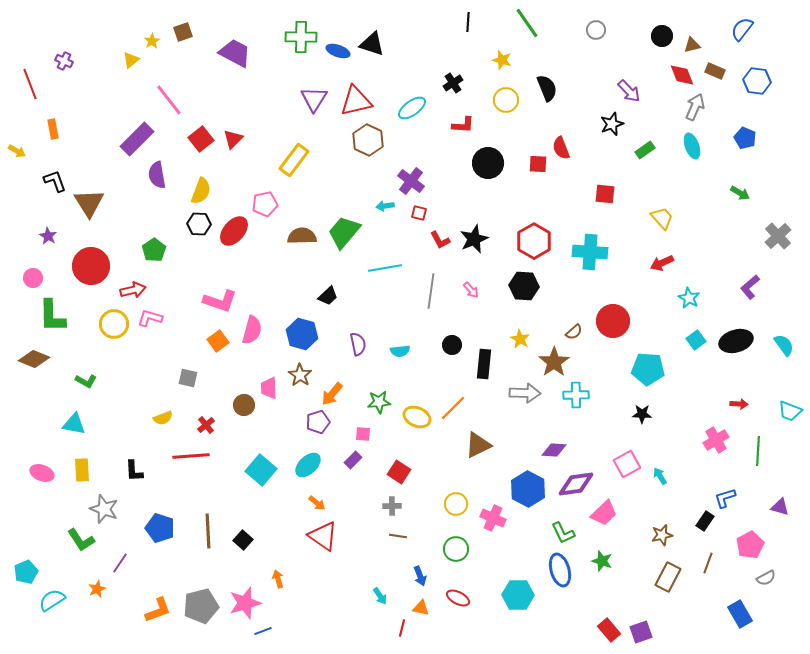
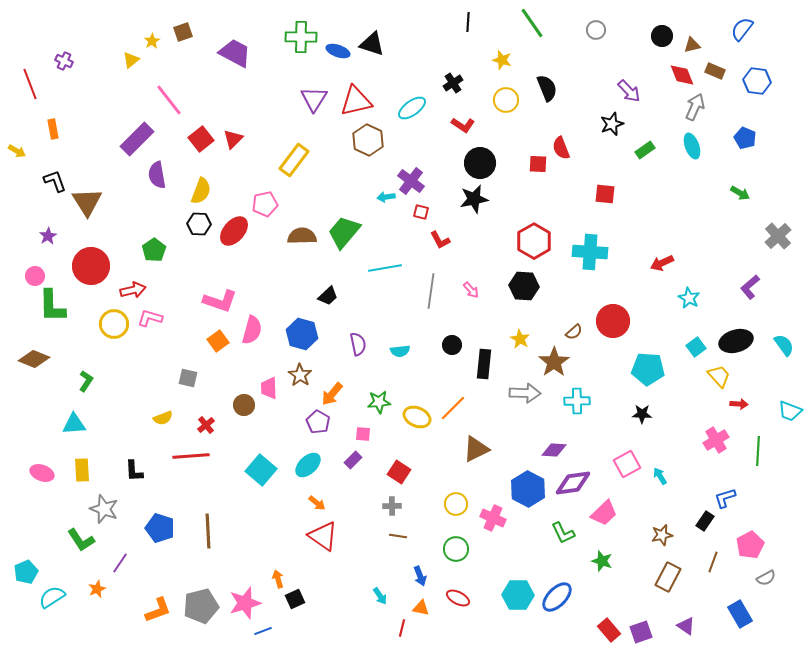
green line at (527, 23): moved 5 px right
red L-shape at (463, 125): rotated 30 degrees clockwise
black circle at (488, 163): moved 8 px left
brown triangle at (89, 203): moved 2 px left, 1 px up
cyan arrow at (385, 206): moved 1 px right, 9 px up
red square at (419, 213): moved 2 px right, 1 px up
yellow trapezoid at (662, 218): moved 57 px right, 158 px down
purple star at (48, 236): rotated 12 degrees clockwise
black star at (474, 239): moved 40 px up; rotated 12 degrees clockwise
pink circle at (33, 278): moved 2 px right, 2 px up
green L-shape at (52, 316): moved 10 px up
cyan square at (696, 340): moved 7 px down
green L-shape at (86, 381): rotated 85 degrees counterclockwise
cyan cross at (576, 395): moved 1 px right, 6 px down
purple pentagon at (318, 422): rotated 25 degrees counterclockwise
cyan triangle at (74, 424): rotated 15 degrees counterclockwise
brown triangle at (478, 445): moved 2 px left, 4 px down
purple diamond at (576, 484): moved 3 px left, 1 px up
purple triangle at (780, 507): moved 94 px left, 119 px down; rotated 18 degrees clockwise
black square at (243, 540): moved 52 px right, 59 px down; rotated 24 degrees clockwise
brown line at (708, 563): moved 5 px right, 1 px up
blue ellipse at (560, 570): moved 3 px left, 27 px down; rotated 60 degrees clockwise
cyan semicircle at (52, 600): moved 3 px up
